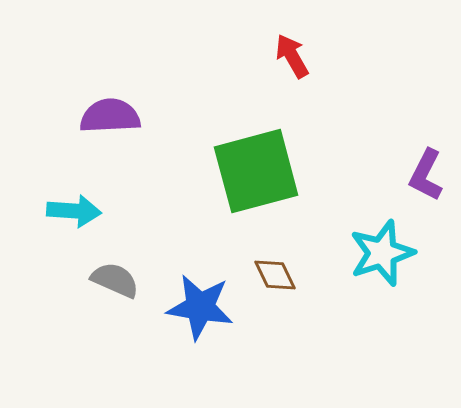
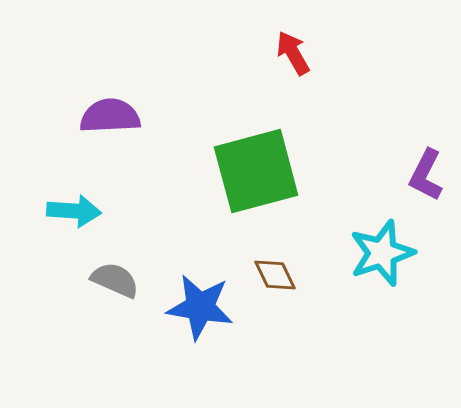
red arrow: moved 1 px right, 3 px up
